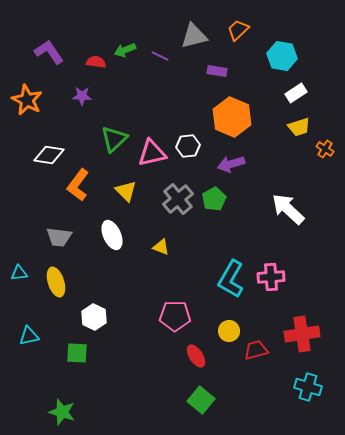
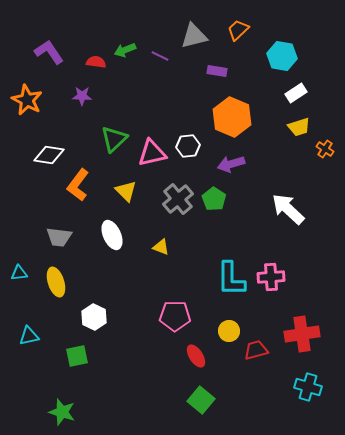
green pentagon at (214, 199): rotated 10 degrees counterclockwise
cyan L-shape at (231, 279): rotated 30 degrees counterclockwise
green square at (77, 353): moved 3 px down; rotated 15 degrees counterclockwise
